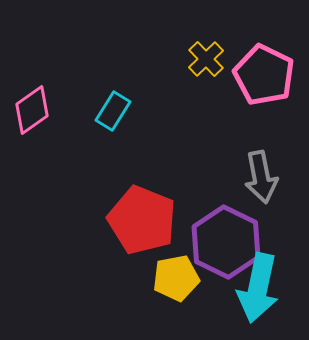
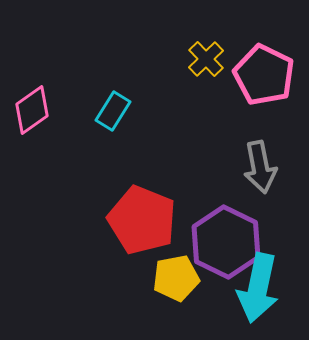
gray arrow: moved 1 px left, 10 px up
